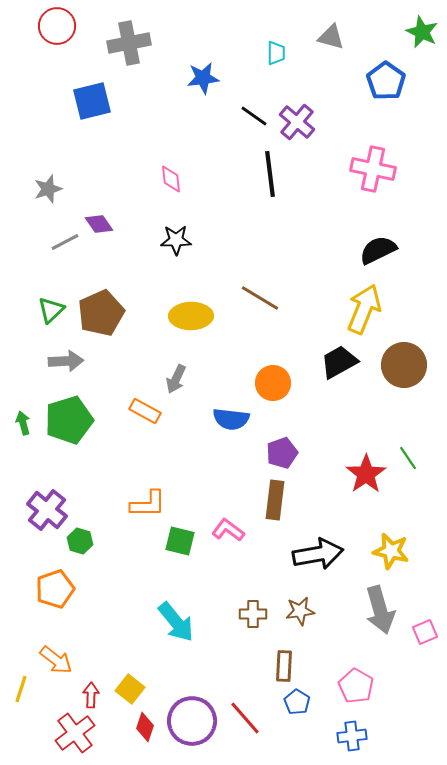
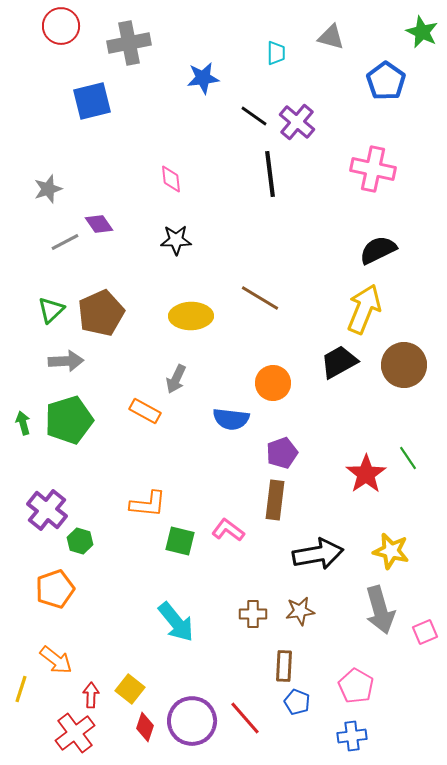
red circle at (57, 26): moved 4 px right
orange L-shape at (148, 504): rotated 6 degrees clockwise
blue pentagon at (297, 702): rotated 10 degrees counterclockwise
